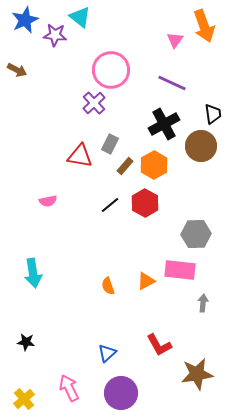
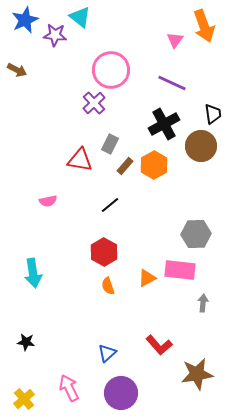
red triangle: moved 4 px down
red hexagon: moved 41 px left, 49 px down
orange triangle: moved 1 px right, 3 px up
red L-shape: rotated 12 degrees counterclockwise
